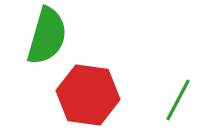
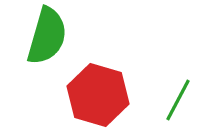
red hexagon: moved 10 px right; rotated 8 degrees clockwise
